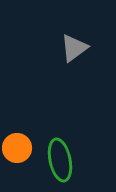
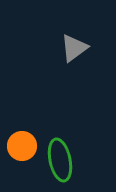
orange circle: moved 5 px right, 2 px up
